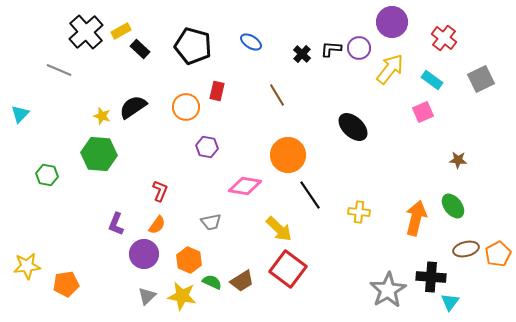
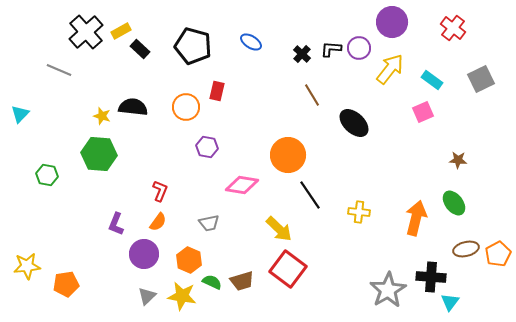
red cross at (444, 38): moved 9 px right, 10 px up
brown line at (277, 95): moved 35 px right
black semicircle at (133, 107): rotated 40 degrees clockwise
black ellipse at (353, 127): moved 1 px right, 4 px up
pink diamond at (245, 186): moved 3 px left, 1 px up
green ellipse at (453, 206): moved 1 px right, 3 px up
gray trapezoid at (211, 222): moved 2 px left, 1 px down
orange semicircle at (157, 225): moved 1 px right, 3 px up
brown trapezoid at (242, 281): rotated 15 degrees clockwise
